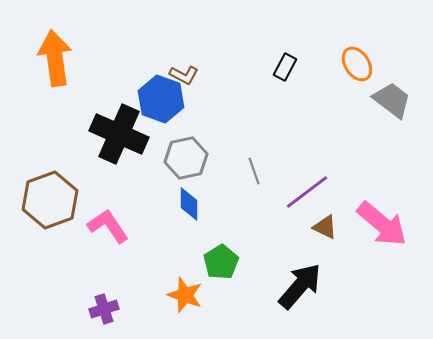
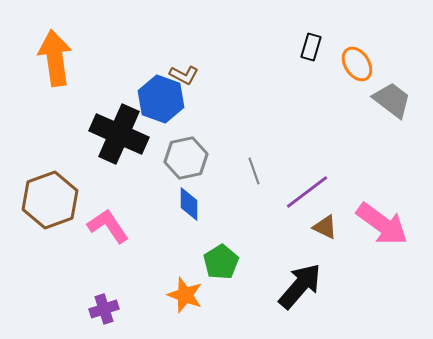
black rectangle: moved 26 px right, 20 px up; rotated 12 degrees counterclockwise
pink arrow: rotated 4 degrees counterclockwise
